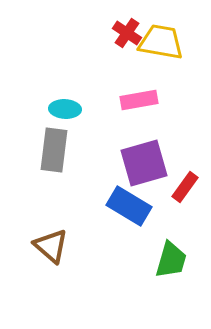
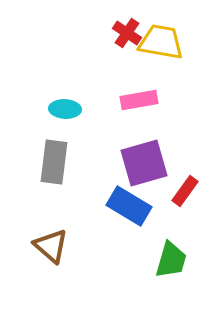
gray rectangle: moved 12 px down
red rectangle: moved 4 px down
